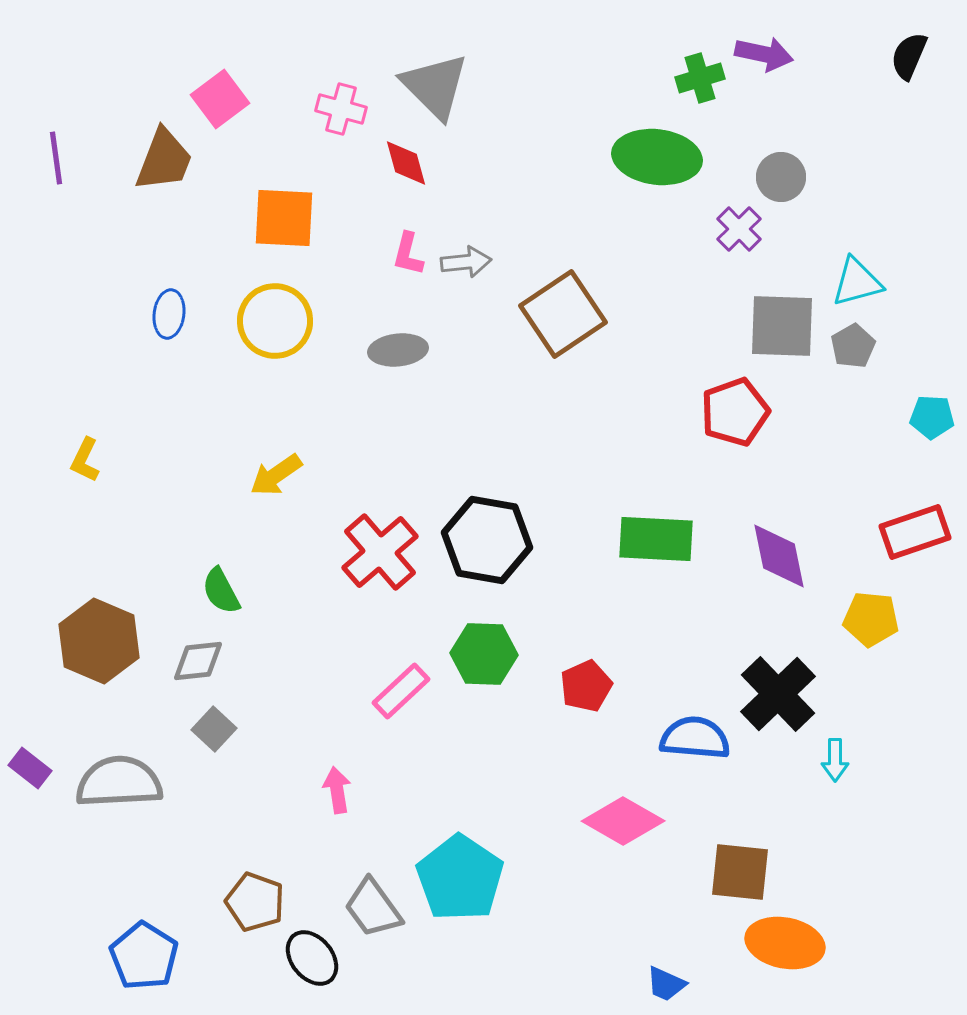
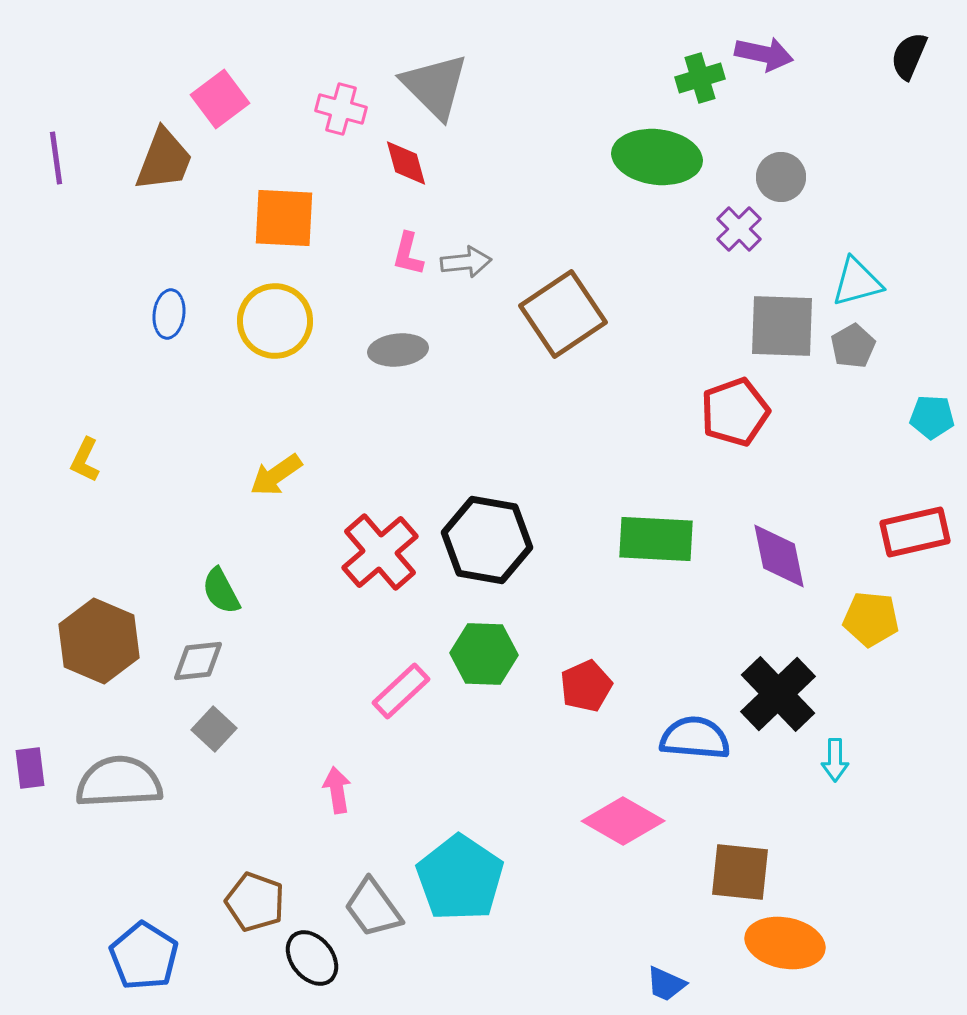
red rectangle at (915, 532): rotated 6 degrees clockwise
purple rectangle at (30, 768): rotated 45 degrees clockwise
